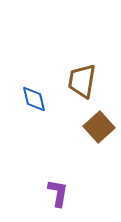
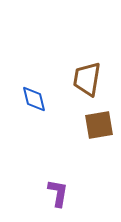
brown trapezoid: moved 5 px right, 2 px up
brown square: moved 2 px up; rotated 32 degrees clockwise
